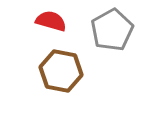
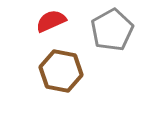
red semicircle: rotated 40 degrees counterclockwise
